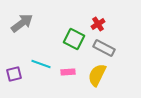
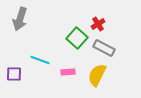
gray arrow: moved 2 px left, 4 px up; rotated 145 degrees clockwise
green square: moved 3 px right, 1 px up; rotated 15 degrees clockwise
cyan line: moved 1 px left, 4 px up
purple square: rotated 14 degrees clockwise
